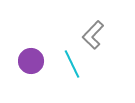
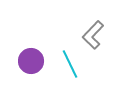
cyan line: moved 2 px left
